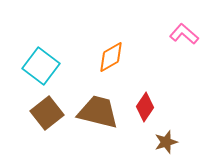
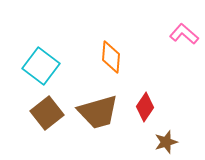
orange diamond: rotated 56 degrees counterclockwise
brown trapezoid: rotated 150 degrees clockwise
